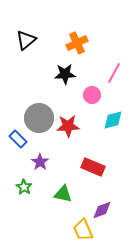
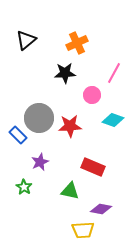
black star: moved 1 px up
cyan diamond: rotated 35 degrees clockwise
red star: moved 2 px right
blue rectangle: moved 4 px up
purple star: rotated 12 degrees clockwise
green triangle: moved 7 px right, 3 px up
purple diamond: moved 1 px left, 1 px up; rotated 30 degrees clockwise
yellow trapezoid: rotated 70 degrees counterclockwise
